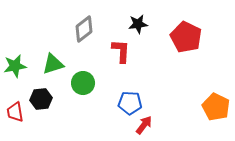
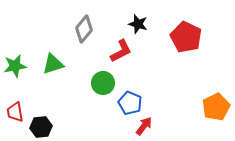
black star: rotated 24 degrees clockwise
gray diamond: rotated 12 degrees counterclockwise
red L-shape: rotated 60 degrees clockwise
green circle: moved 20 px right
black hexagon: moved 28 px down
blue pentagon: rotated 20 degrees clockwise
orange pentagon: rotated 20 degrees clockwise
red arrow: moved 1 px down
